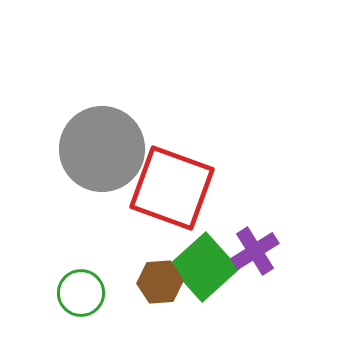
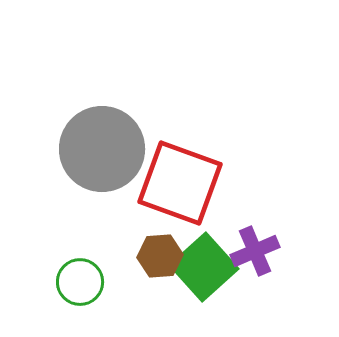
red square: moved 8 px right, 5 px up
purple cross: rotated 9 degrees clockwise
brown hexagon: moved 26 px up
green circle: moved 1 px left, 11 px up
